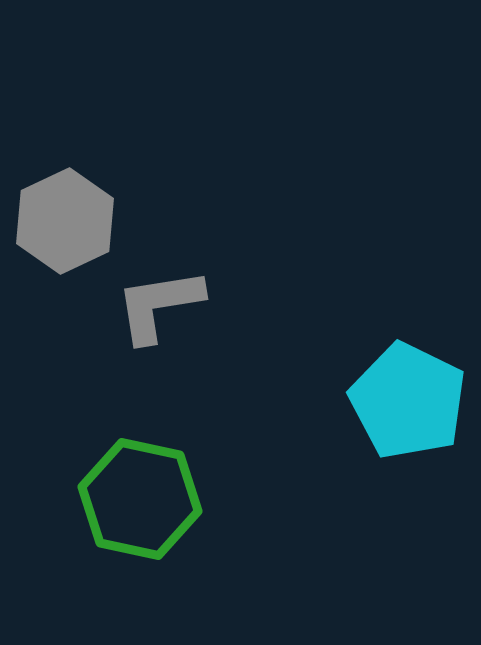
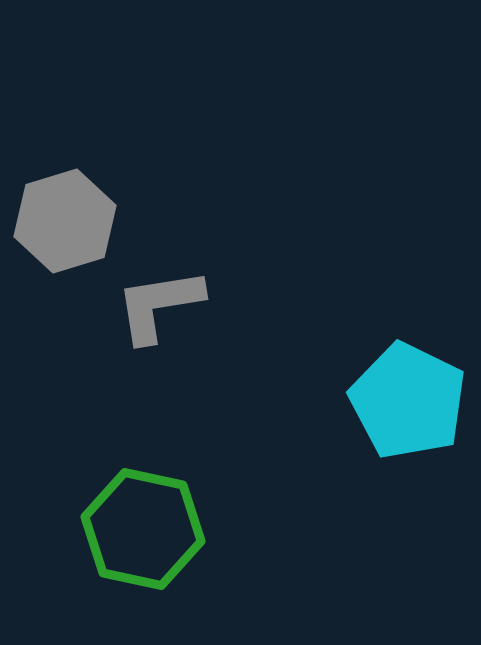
gray hexagon: rotated 8 degrees clockwise
green hexagon: moved 3 px right, 30 px down
